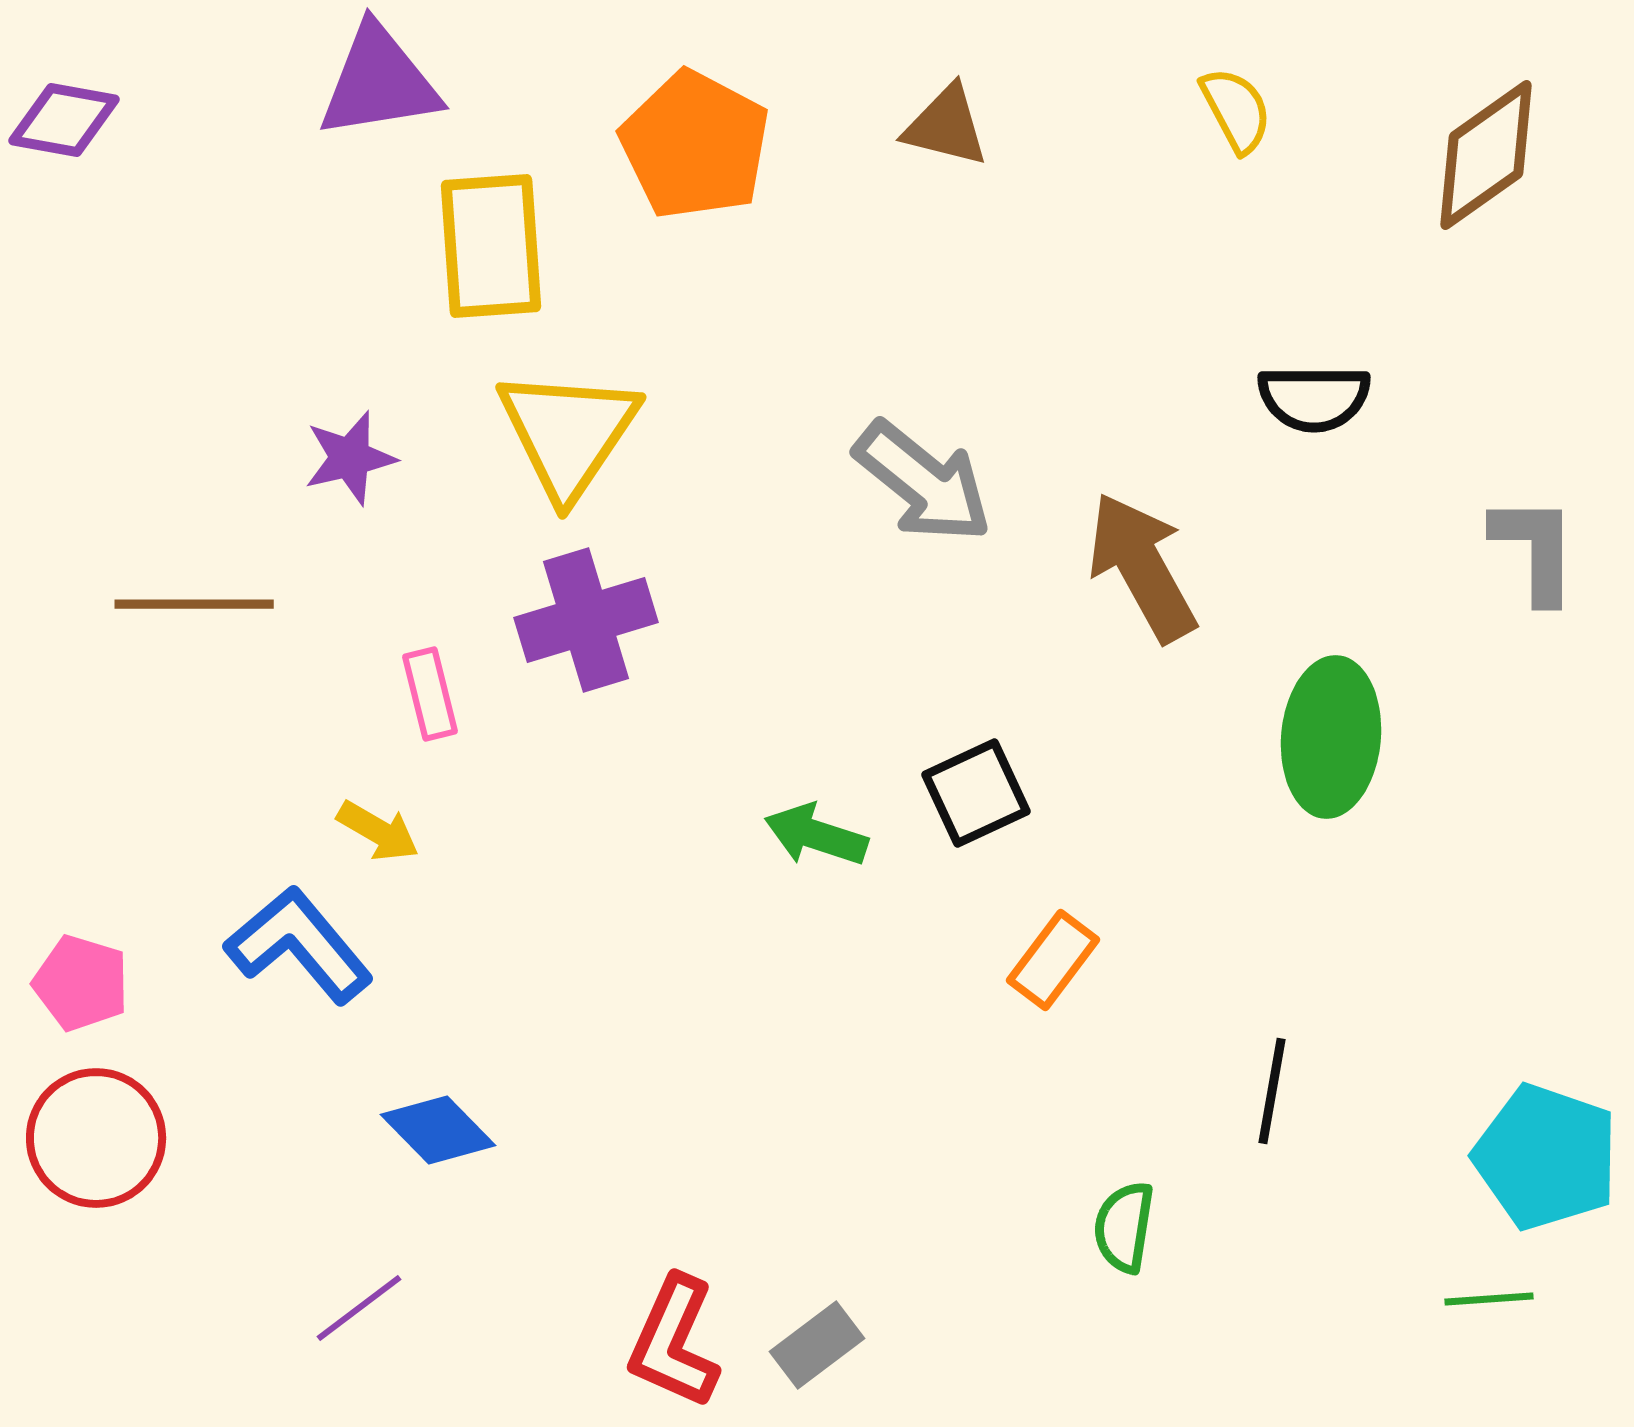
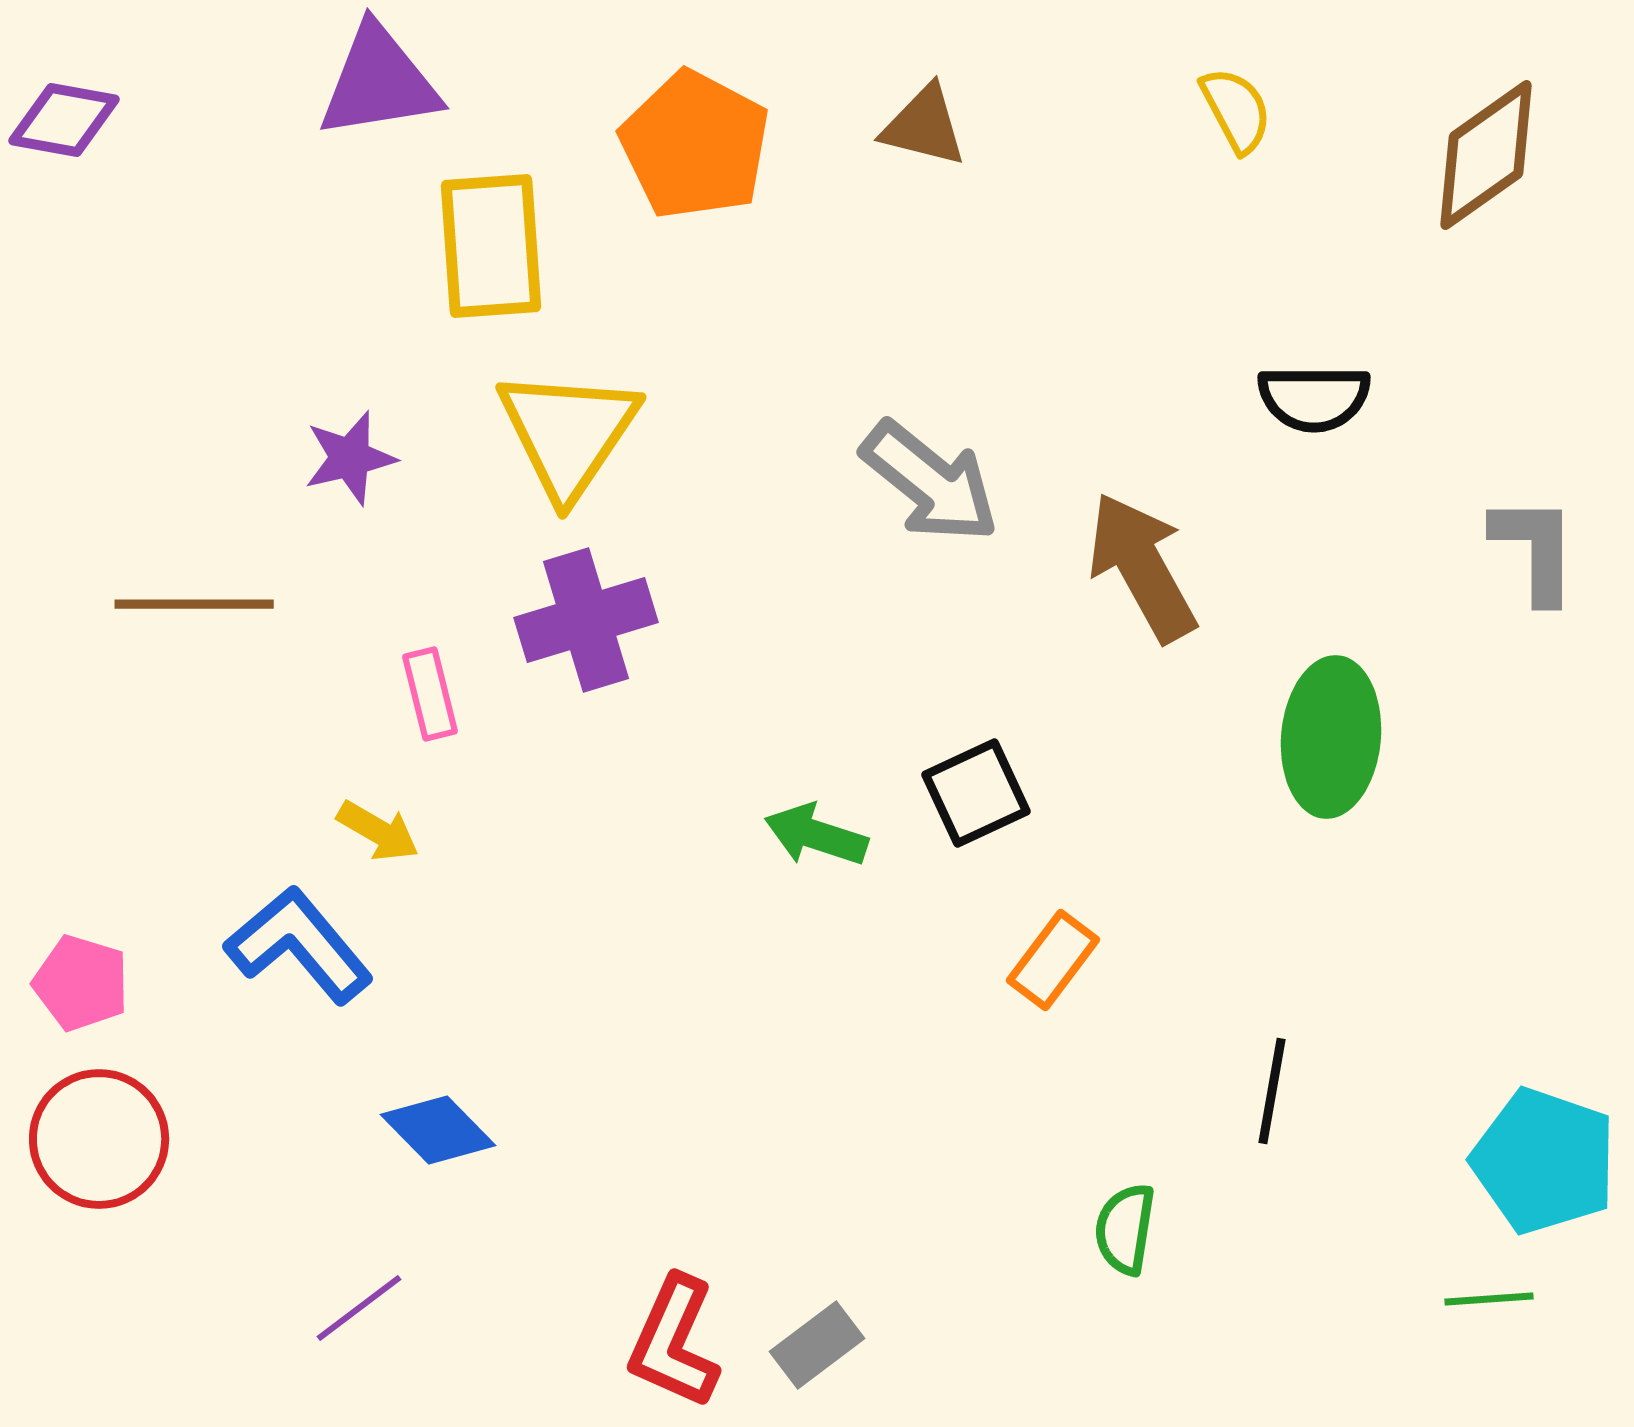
brown triangle: moved 22 px left
gray arrow: moved 7 px right
red circle: moved 3 px right, 1 px down
cyan pentagon: moved 2 px left, 4 px down
green semicircle: moved 1 px right, 2 px down
